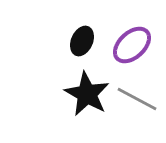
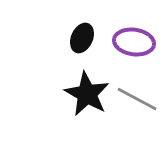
black ellipse: moved 3 px up
purple ellipse: moved 2 px right, 3 px up; rotated 51 degrees clockwise
